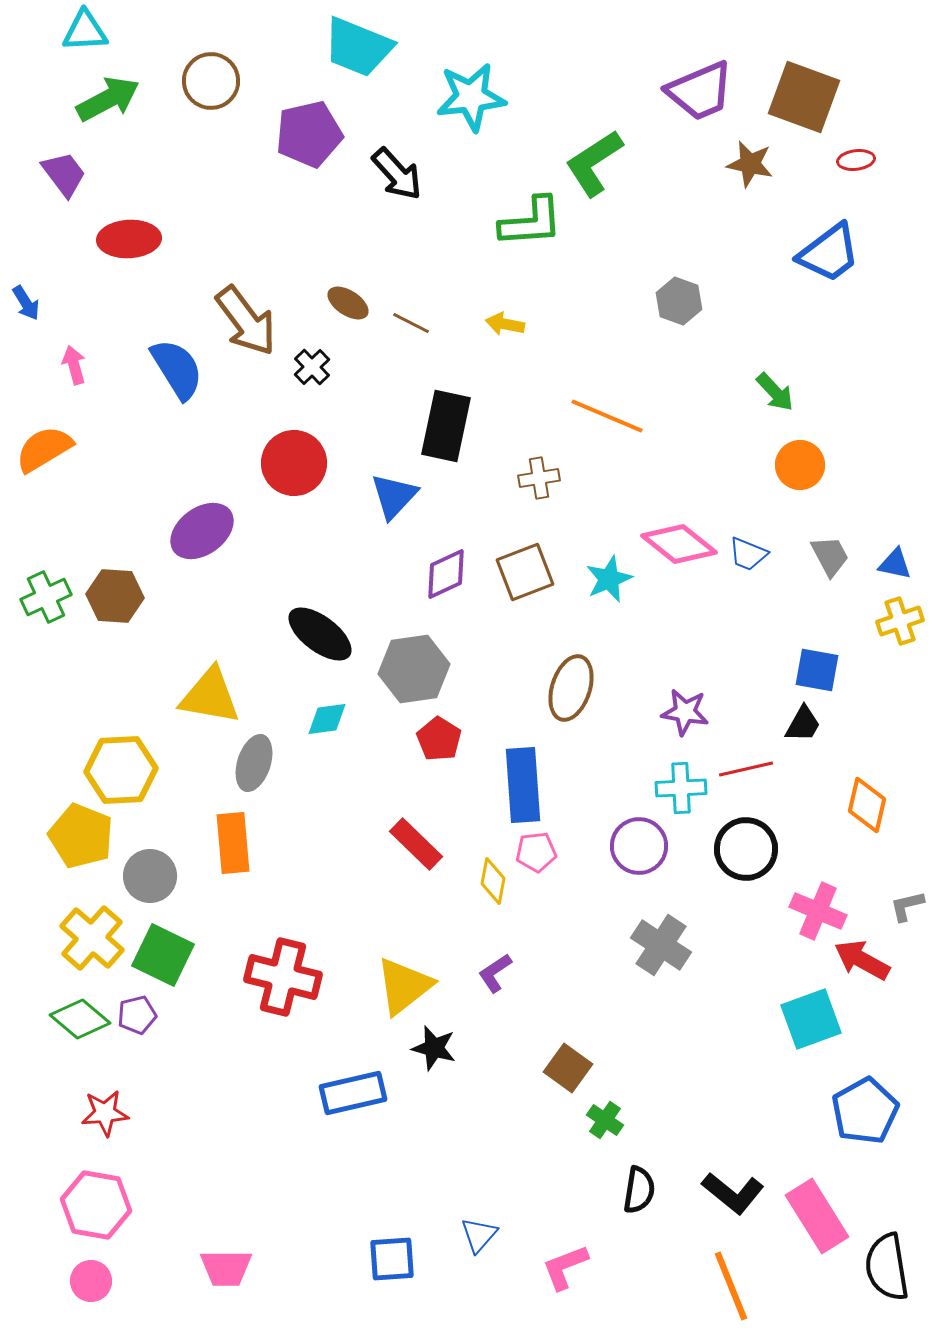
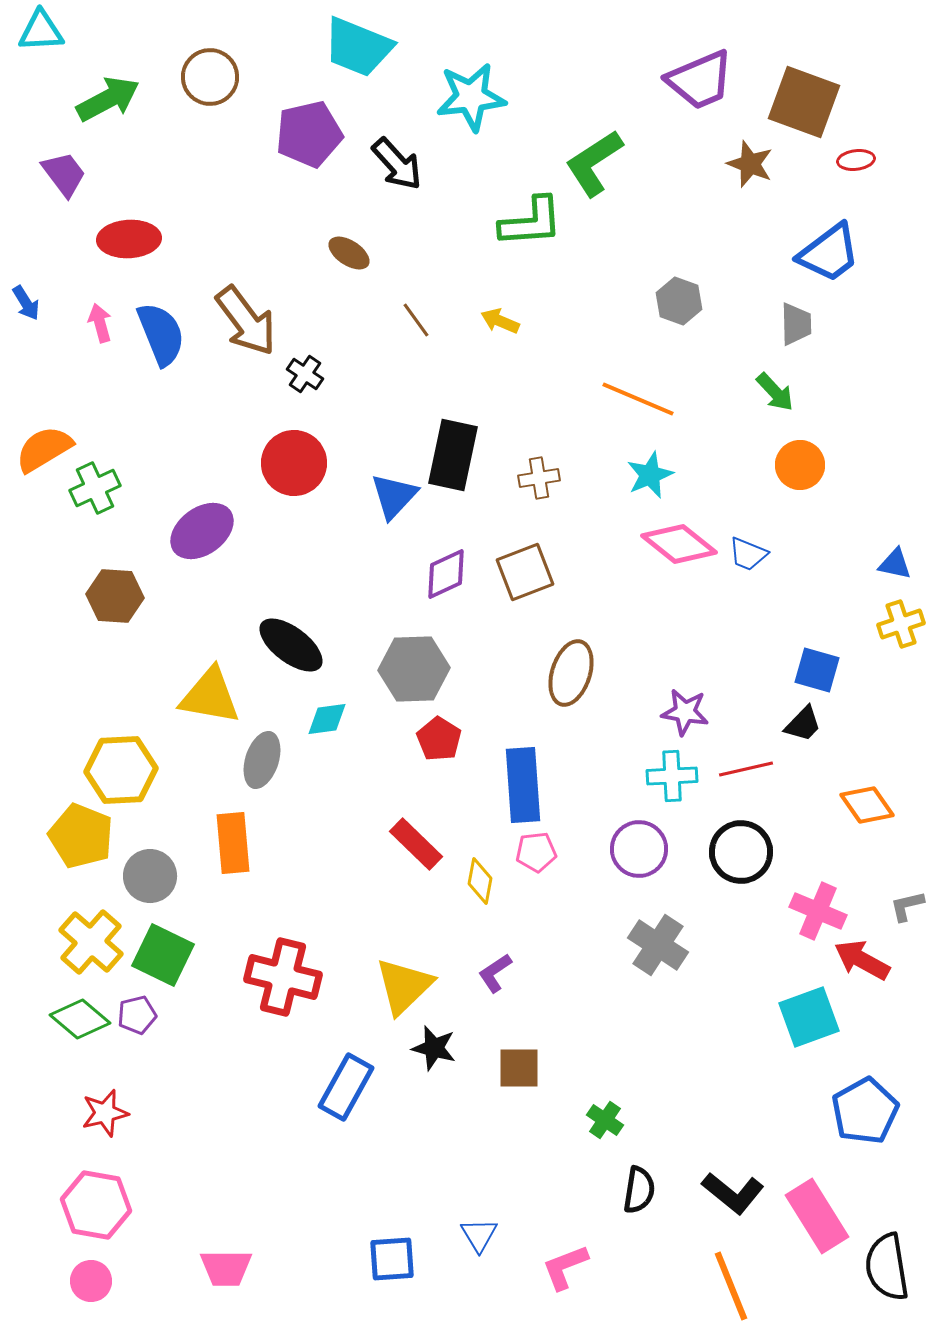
cyan triangle at (85, 31): moved 44 px left
brown circle at (211, 81): moved 1 px left, 4 px up
purple trapezoid at (700, 91): moved 11 px up
brown square at (804, 97): moved 5 px down
brown star at (750, 164): rotated 9 degrees clockwise
black arrow at (397, 174): moved 10 px up
brown ellipse at (348, 303): moved 1 px right, 50 px up
brown line at (411, 323): moved 5 px right, 3 px up; rotated 27 degrees clockwise
yellow arrow at (505, 324): moved 5 px left, 3 px up; rotated 12 degrees clockwise
pink arrow at (74, 365): moved 26 px right, 42 px up
black cross at (312, 367): moved 7 px left, 7 px down; rotated 12 degrees counterclockwise
blue semicircle at (177, 369): moved 16 px left, 35 px up; rotated 10 degrees clockwise
orange line at (607, 416): moved 31 px right, 17 px up
black rectangle at (446, 426): moved 7 px right, 29 px down
gray trapezoid at (830, 556): moved 34 px left, 232 px up; rotated 27 degrees clockwise
cyan star at (609, 579): moved 41 px right, 104 px up
green cross at (46, 597): moved 49 px right, 109 px up
yellow cross at (900, 621): moved 1 px right, 3 px down
black ellipse at (320, 634): moved 29 px left, 11 px down
gray hexagon at (414, 669): rotated 6 degrees clockwise
blue square at (817, 670): rotated 6 degrees clockwise
brown ellipse at (571, 688): moved 15 px up
black trapezoid at (803, 724): rotated 15 degrees clockwise
gray ellipse at (254, 763): moved 8 px right, 3 px up
cyan cross at (681, 788): moved 9 px left, 12 px up
orange diamond at (867, 805): rotated 48 degrees counterclockwise
purple circle at (639, 846): moved 3 px down
black circle at (746, 849): moved 5 px left, 3 px down
yellow diamond at (493, 881): moved 13 px left
yellow cross at (92, 938): moved 1 px left, 4 px down
gray cross at (661, 945): moved 3 px left
yellow triangle at (404, 986): rotated 6 degrees counterclockwise
cyan square at (811, 1019): moved 2 px left, 2 px up
brown square at (568, 1068): moved 49 px left; rotated 36 degrees counterclockwise
blue rectangle at (353, 1093): moved 7 px left, 6 px up; rotated 48 degrees counterclockwise
red star at (105, 1113): rotated 9 degrees counterclockwise
blue triangle at (479, 1235): rotated 12 degrees counterclockwise
